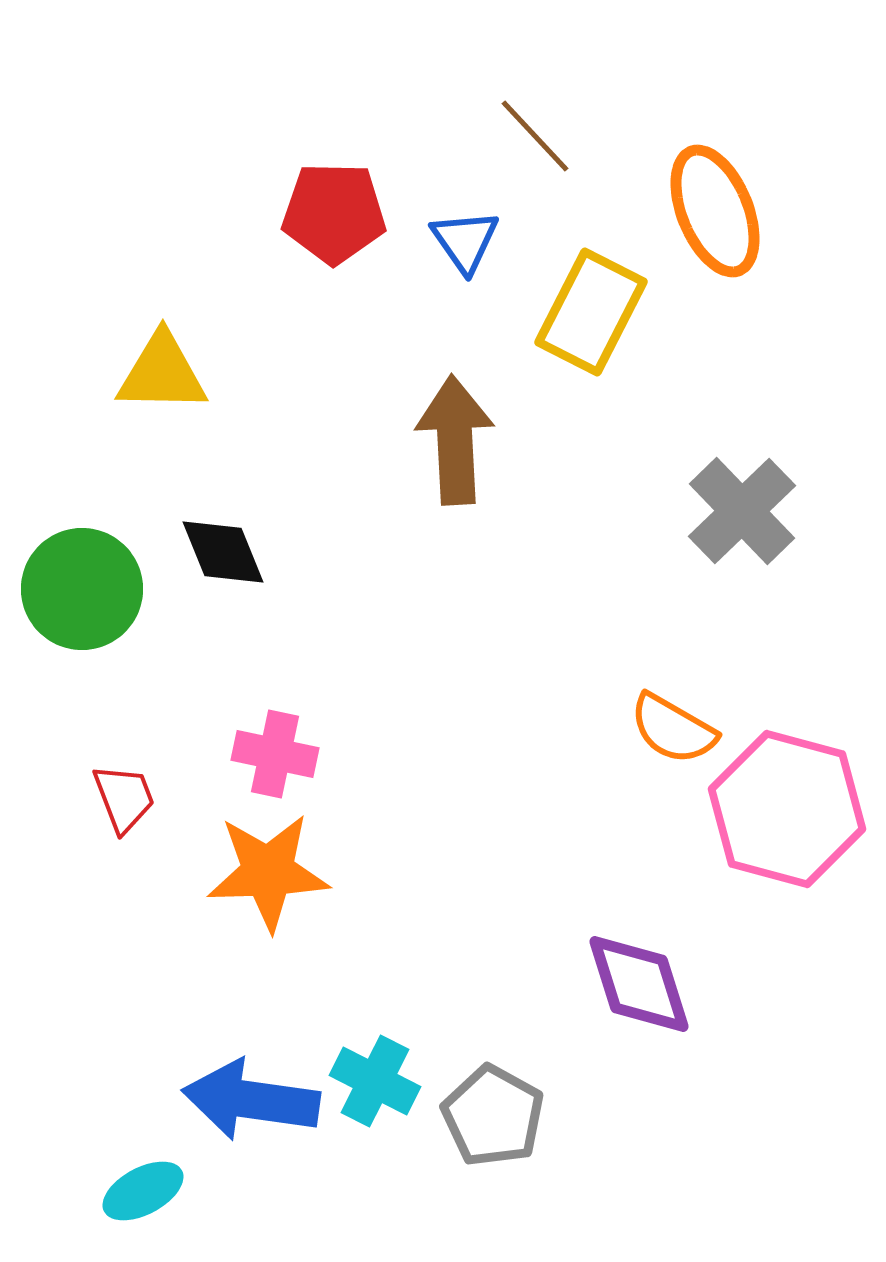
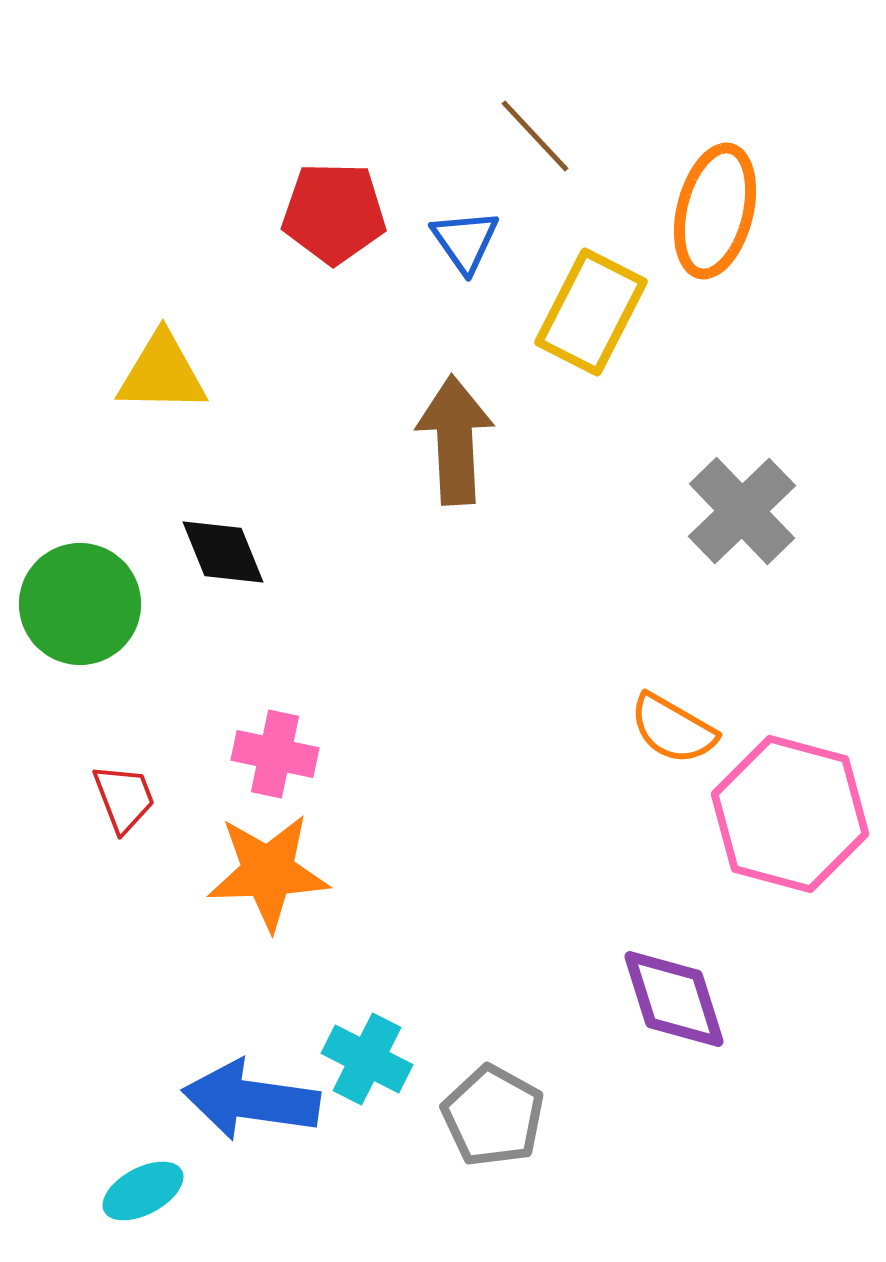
orange ellipse: rotated 36 degrees clockwise
green circle: moved 2 px left, 15 px down
pink hexagon: moved 3 px right, 5 px down
purple diamond: moved 35 px right, 15 px down
cyan cross: moved 8 px left, 22 px up
